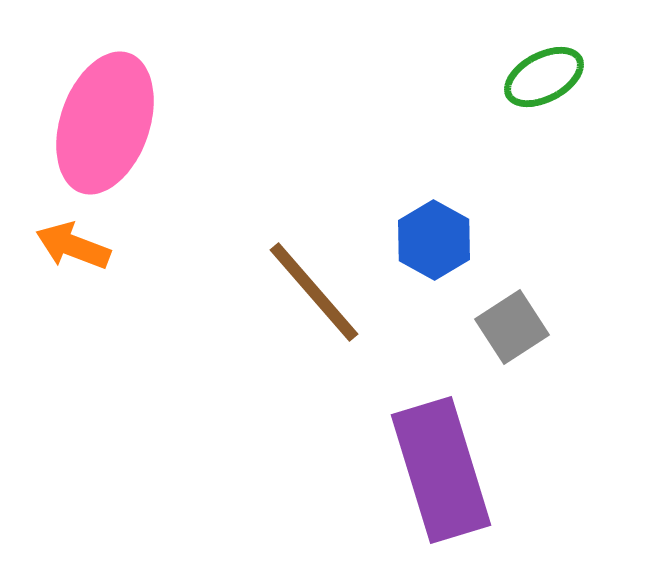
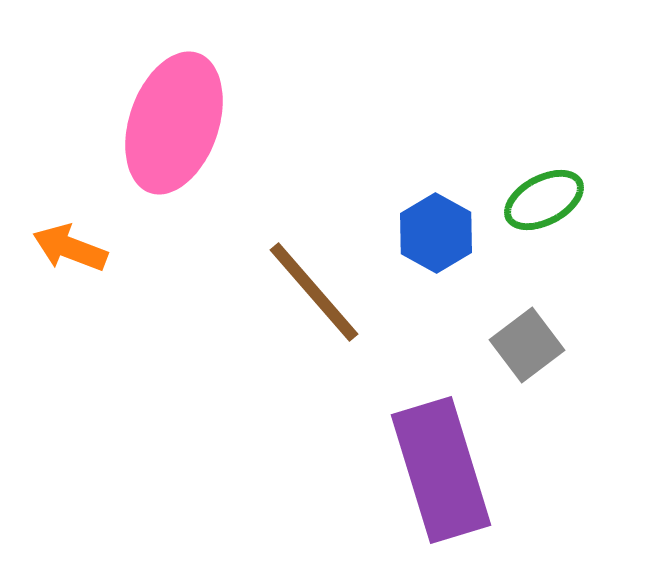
green ellipse: moved 123 px down
pink ellipse: moved 69 px right
blue hexagon: moved 2 px right, 7 px up
orange arrow: moved 3 px left, 2 px down
gray square: moved 15 px right, 18 px down; rotated 4 degrees counterclockwise
